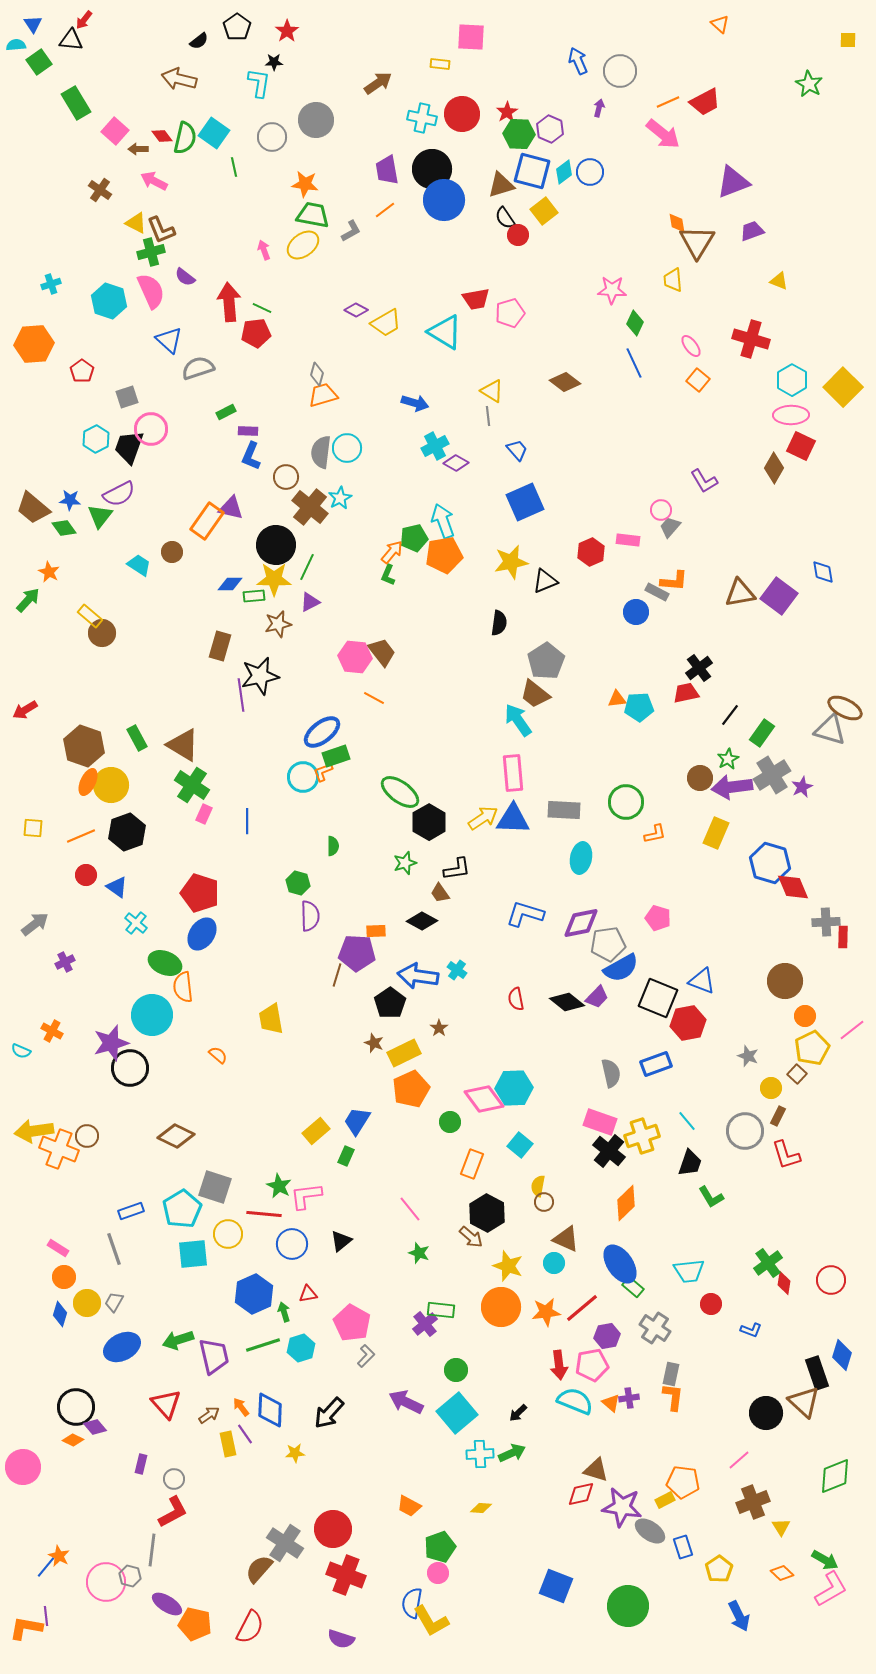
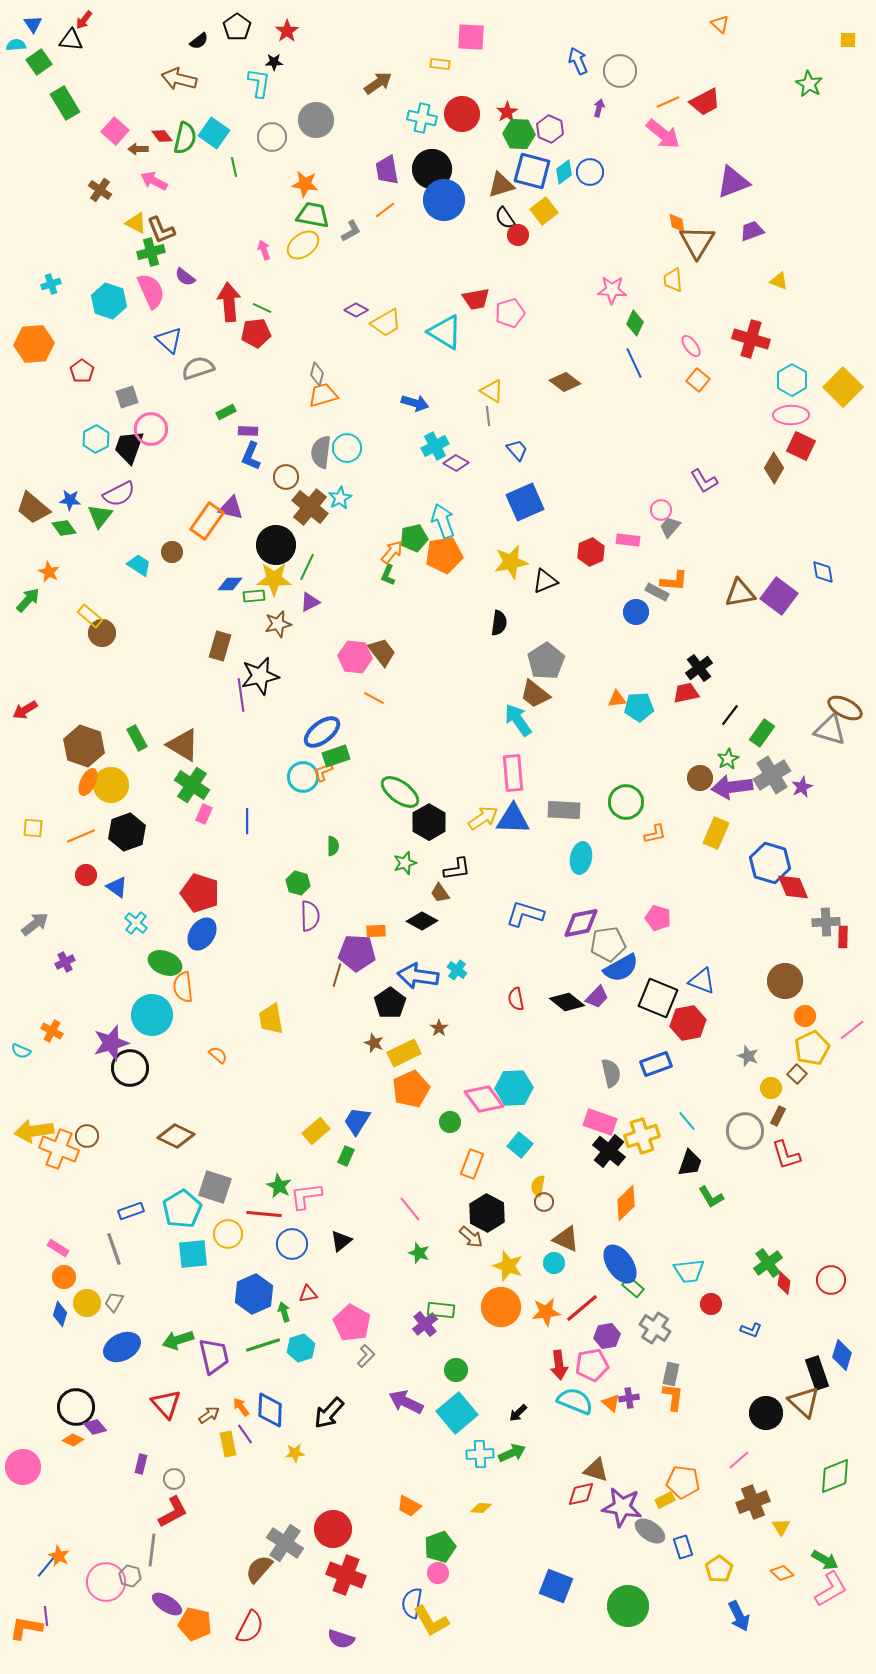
green rectangle at (76, 103): moved 11 px left
